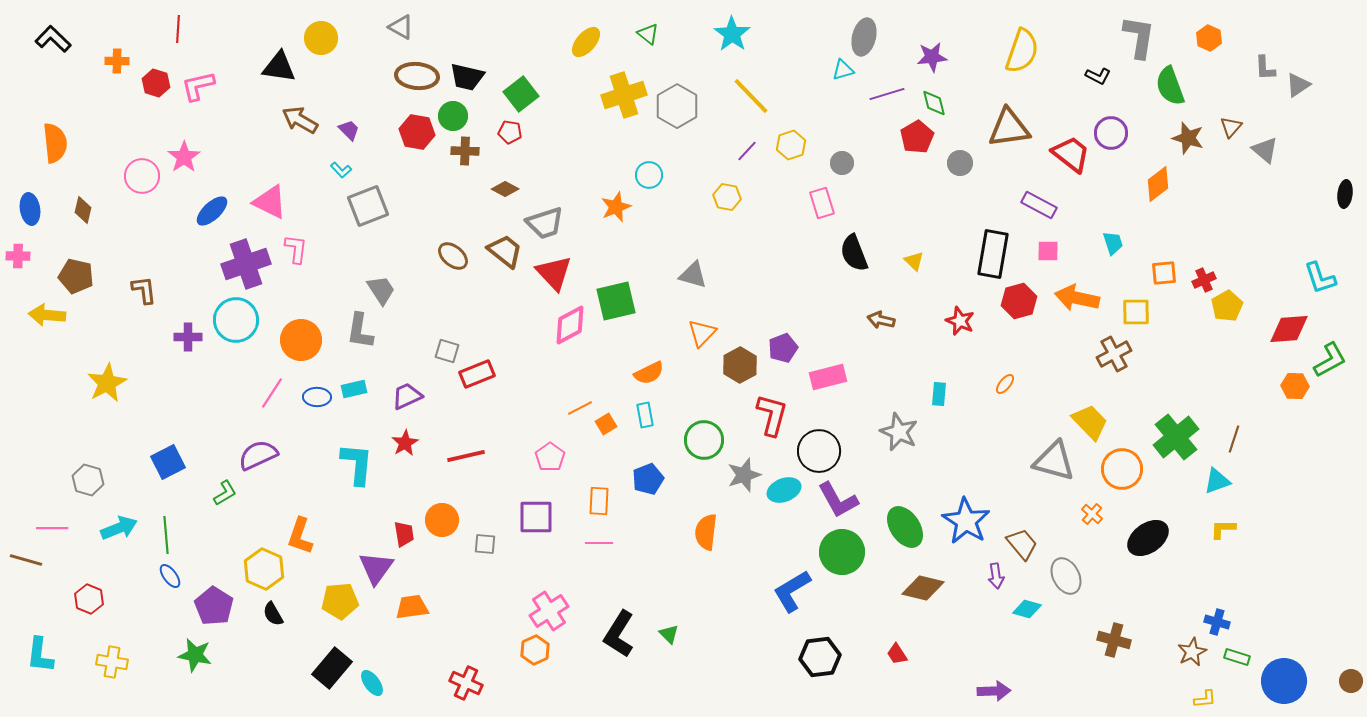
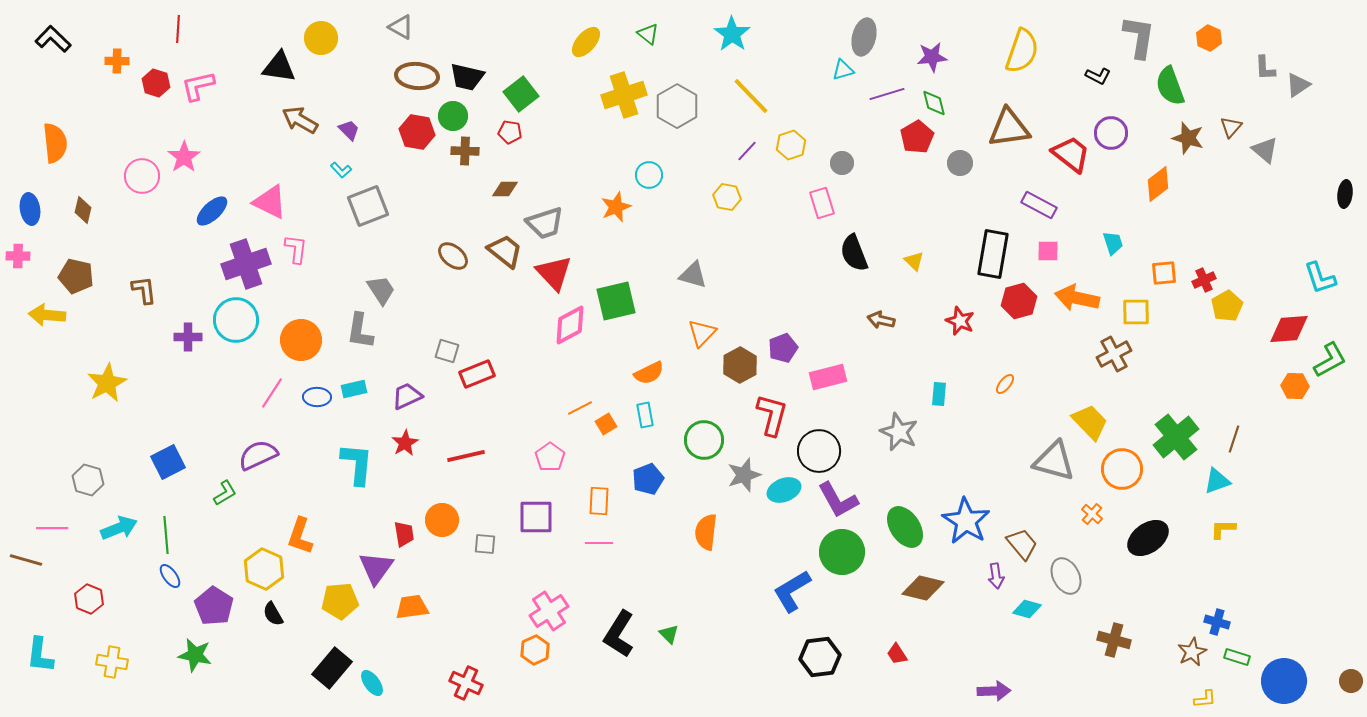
brown diamond at (505, 189): rotated 28 degrees counterclockwise
